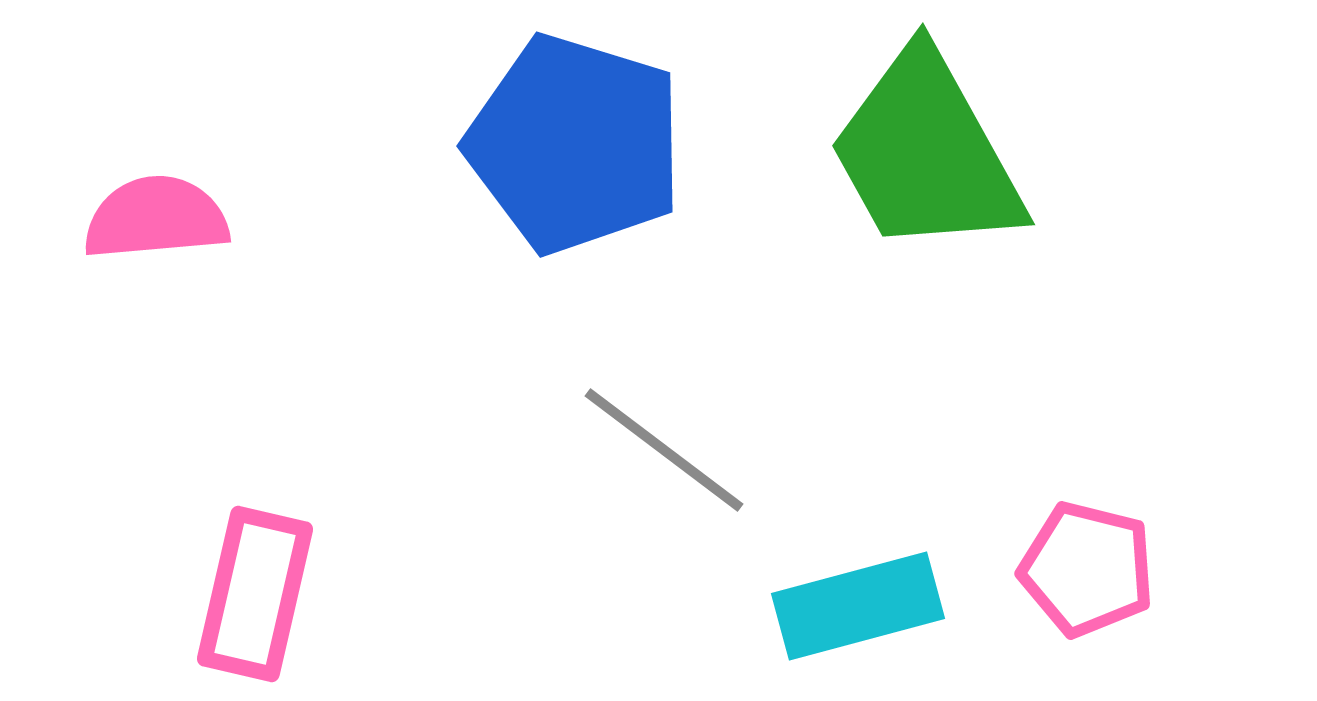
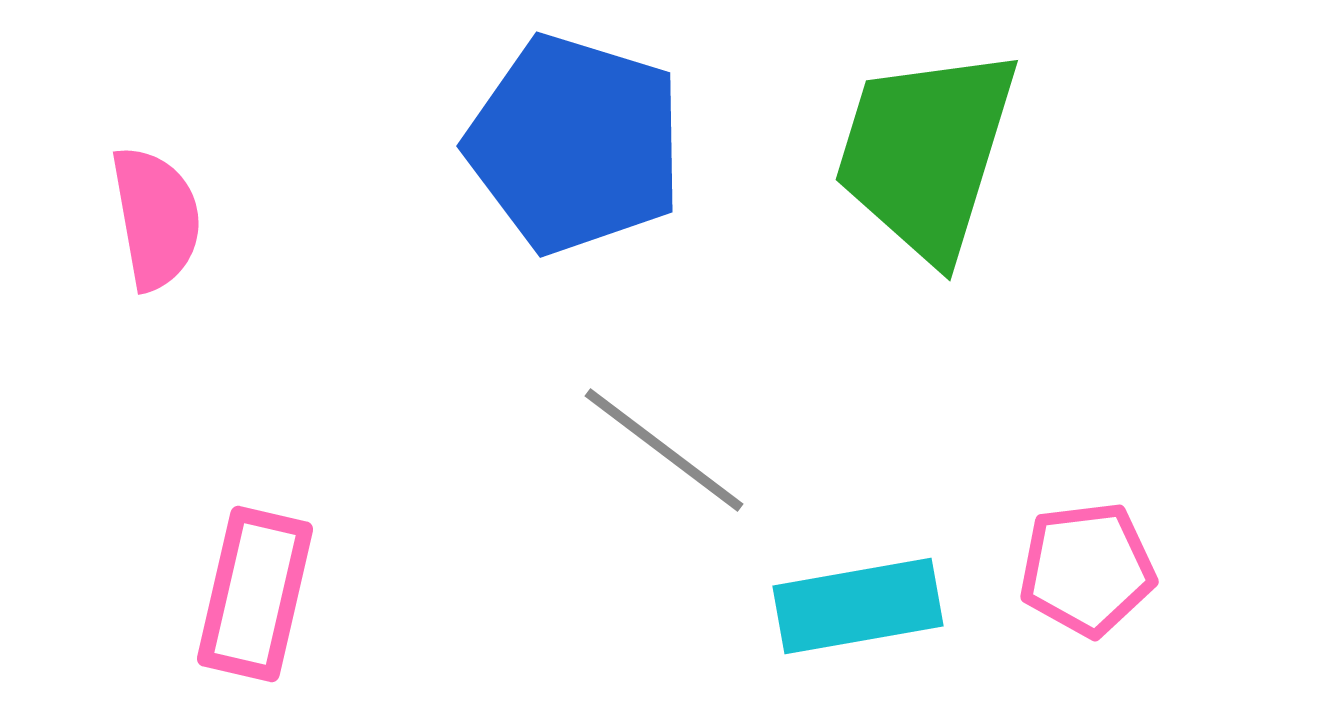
green trapezoid: rotated 46 degrees clockwise
pink semicircle: rotated 85 degrees clockwise
pink pentagon: rotated 21 degrees counterclockwise
cyan rectangle: rotated 5 degrees clockwise
